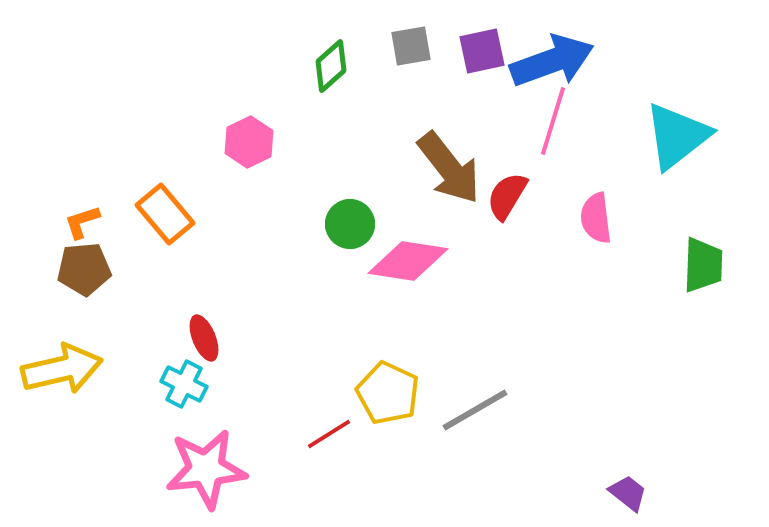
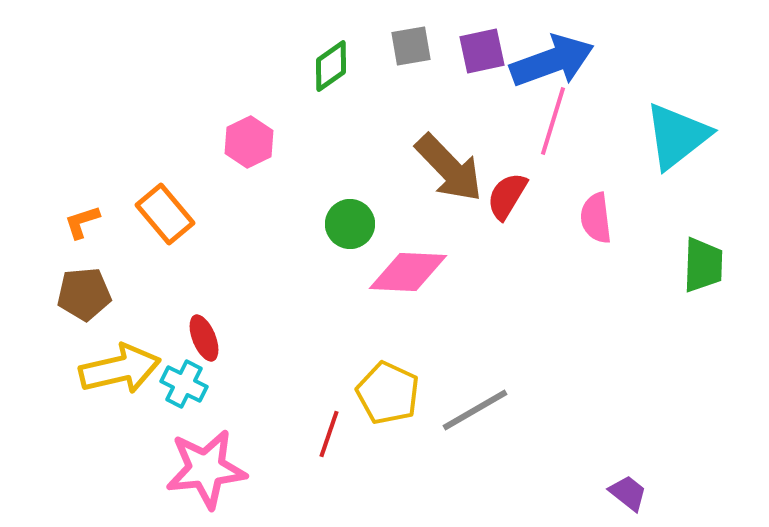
green diamond: rotated 6 degrees clockwise
brown arrow: rotated 6 degrees counterclockwise
pink diamond: moved 11 px down; rotated 6 degrees counterclockwise
brown pentagon: moved 25 px down
yellow arrow: moved 58 px right
red line: rotated 39 degrees counterclockwise
